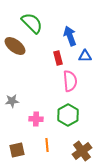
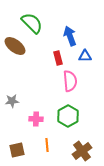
green hexagon: moved 1 px down
